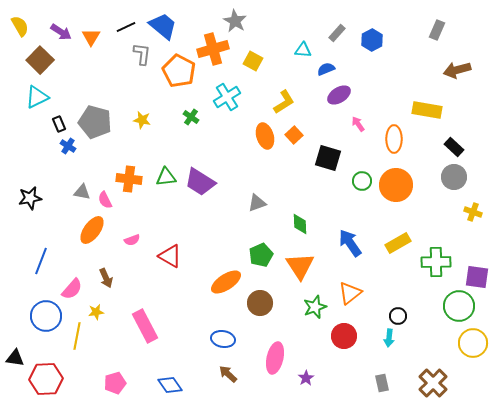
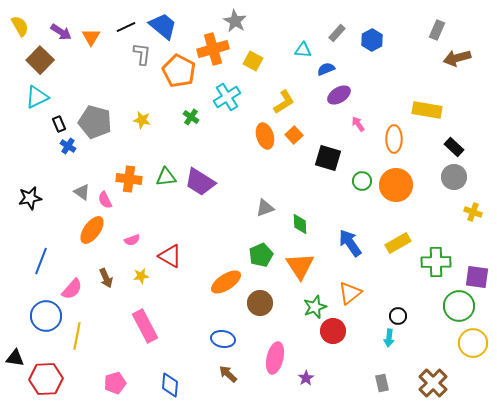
brown arrow at (457, 70): moved 12 px up
gray triangle at (82, 192): rotated 24 degrees clockwise
gray triangle at (257, 203): moved 8 px right, 5 px down
yellow star at (96, 312): moved 45 px right, 36 px up
red circle at (344, 336): moved 11 px left, 5 px up
blue diamond at (170, 385): rotated 40 degrees clockwise
